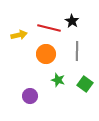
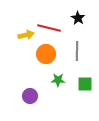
black star: moved 6 px right, 3 px up
yellow arrow: moved 7 px right
green star: rotated 16 degrees counterclockwise
green square: rotated 35 degrees counterclockwise
